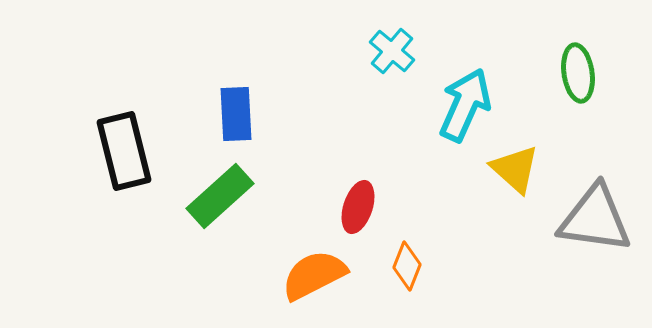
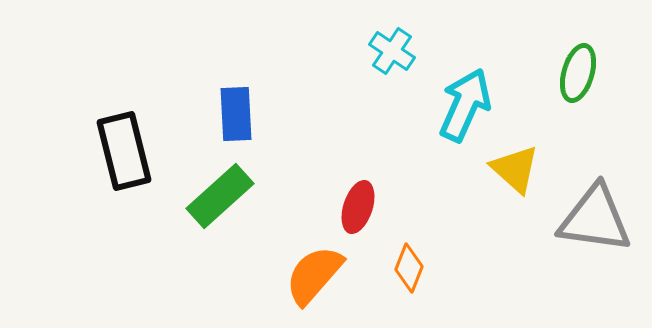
cyan cross: rotated 6 degrees counterclockwise
green ellipse: rotated 24 degrees clockwise
orange diamond: moved 2 px right, 2 px down
orange semicircle: rotated 22 degrees counterclockwise
